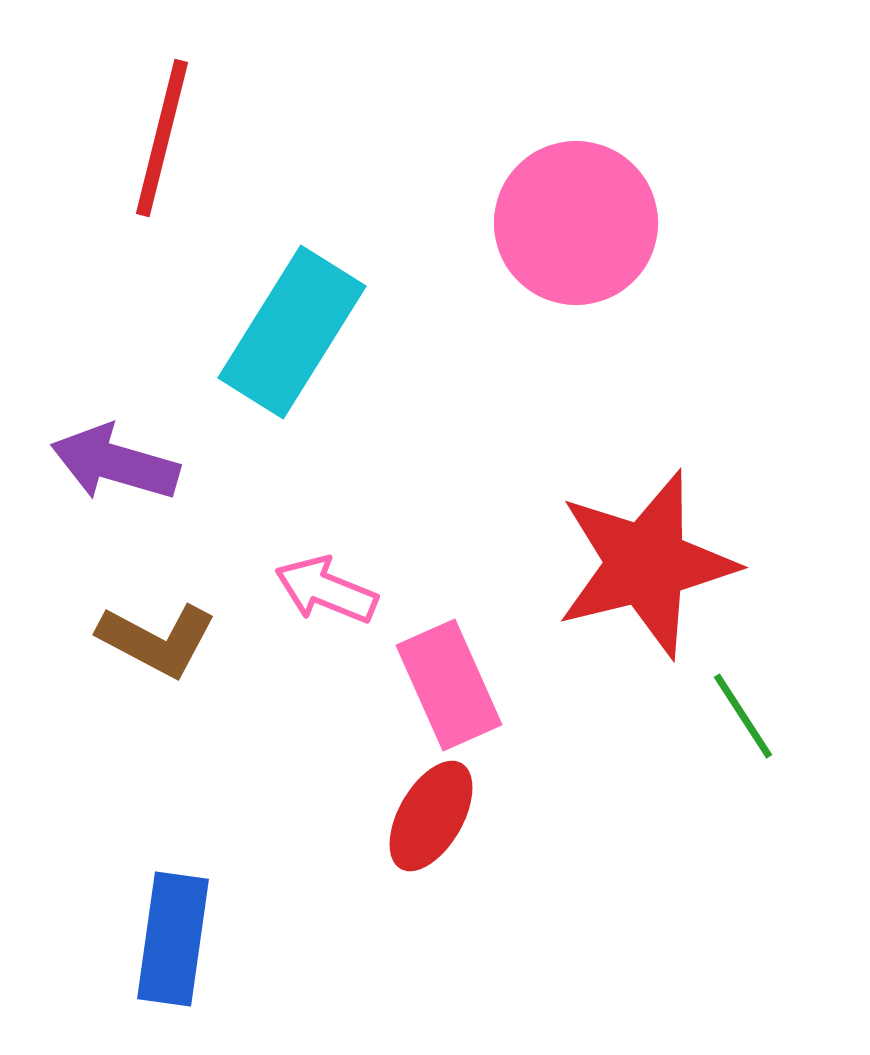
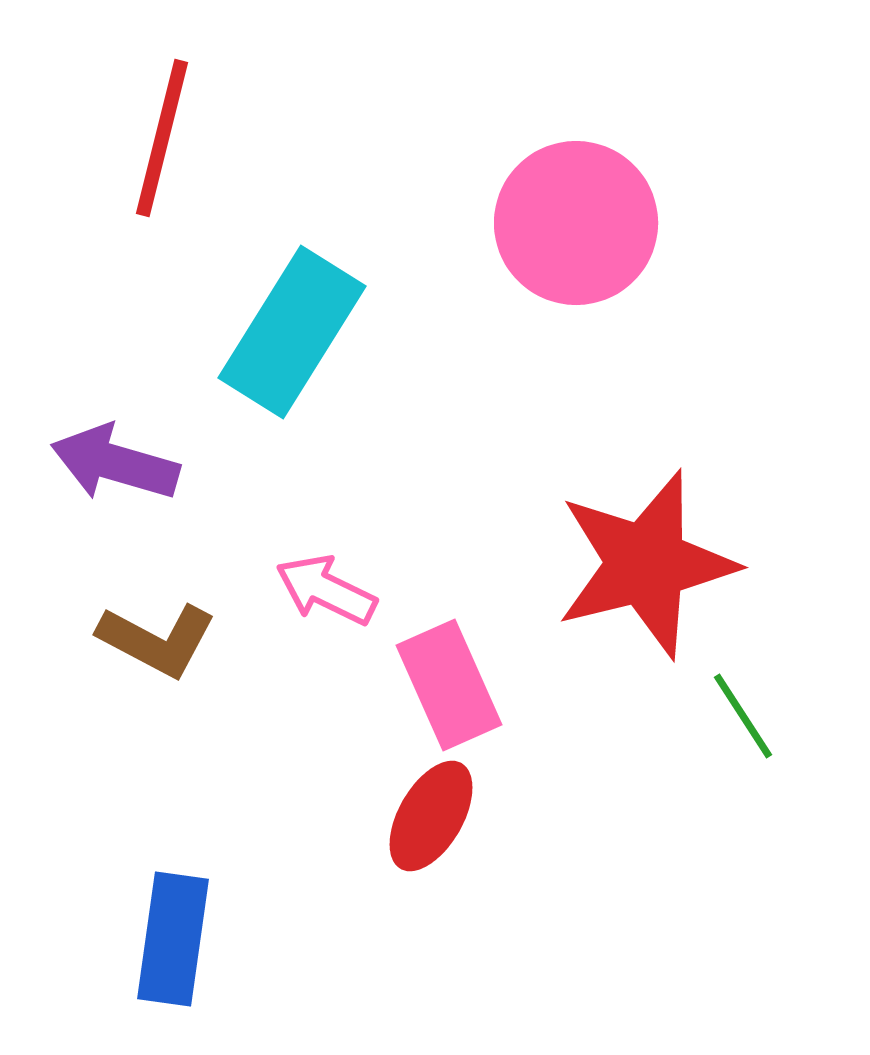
pink arrow: rotated 4 degrees clockwise
